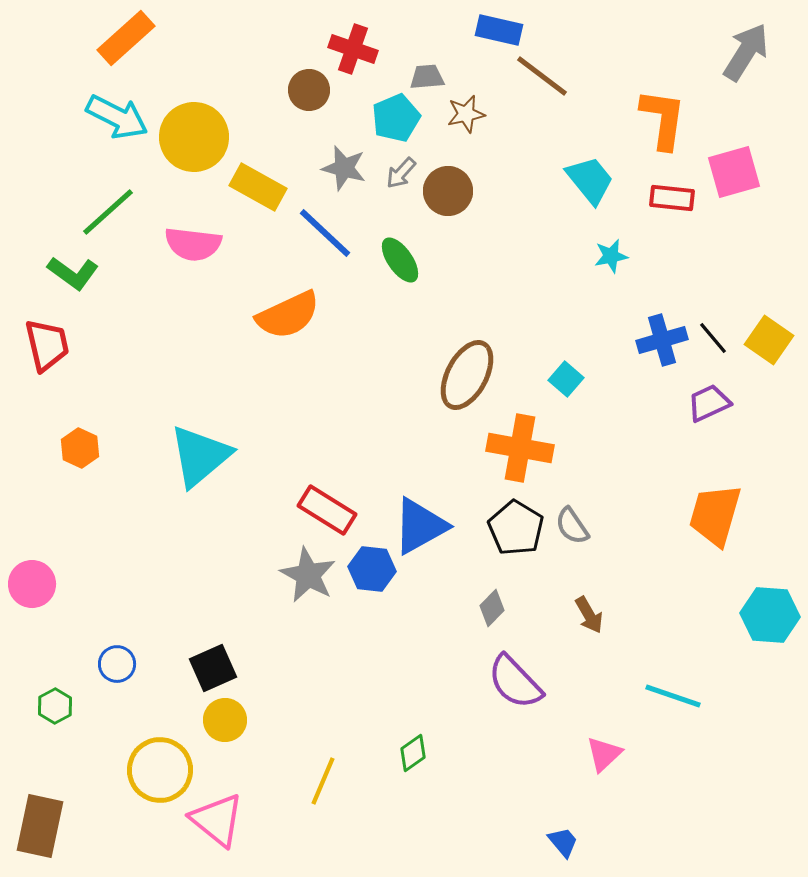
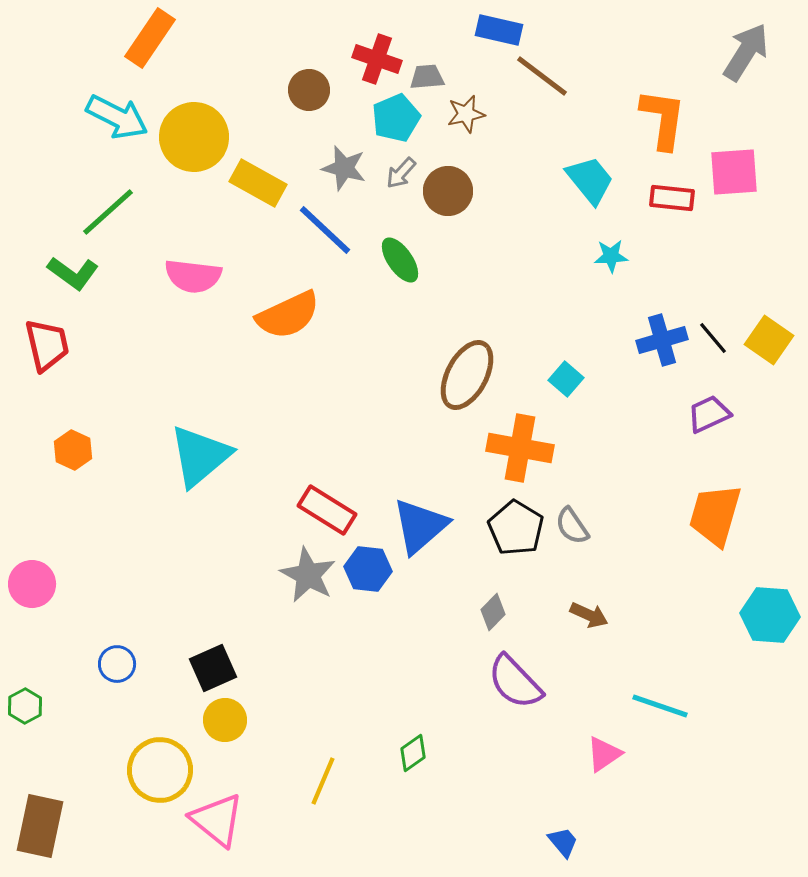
orange rectangle at (126, 38): moved 24 px right; rotated 14 degrees counterclockwise
red cross at (353, 49): moved 24 px right, 10 px down
pink square at (734, 172): rotated 12 degrees clockwise
yellow rectangle at (258, 187): moved 4 px up
blue line at (325, 233): moved 3 px up
pink semicircle at (193, 244): moved 32 px down
cyan star at (611, 256): rotated 8 degrees clockwise
purple trapezoid at (709, 403): moved 11 px down
orange hexagon at (80, 448): moved 7 px left, 2 px down
blue triangle at (420, 526): rotated 12 degrees counterclockwise
blue hexagon at (372, 569): moved 4 px left
gray diamond at (492, 608): moved 1 px right, 4 px down
brown arrow at (589, 615): rotated 36 degrees counterclockwise
cyan line at (673, 696): moved 13 px left, 10 px down
green hexagon at (55, 706): moved 30 px left
pink triangle at (604, 754): rotated 9 degrees clockwise
